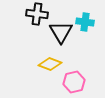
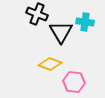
black cross: rotated 15 degrees clockwise
pink hexagon: rotated 20 degrees clockwise
